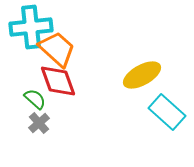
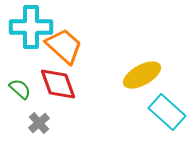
cyan cross: rotated 6 degrees clockwise
orange trapezoid: moved 7 px right, 3 px up
red diamond: moved 3 px down
green semicircle: moved 15 px left, 10 px up
